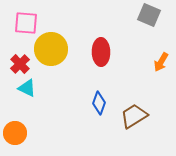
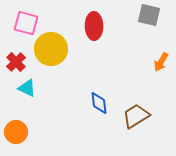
gray square: rotated 10 degrees counterclockwise
pink square: rotated 10 degrees clockwise
red ellipse: moved 7 px left, 26 px up
red cross: moved 4 px left, 2 px up
blue diamond: rotated 25 degrees counterclockwise
brown trapezoid: moved 2 px right
orange circle: moved 1 px right, 1 px up
